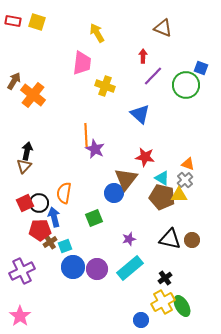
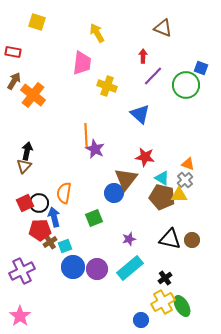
red rectangle at (13, 21): moved 31 px down
yellow cross at (105, 86): moved 2 px right
